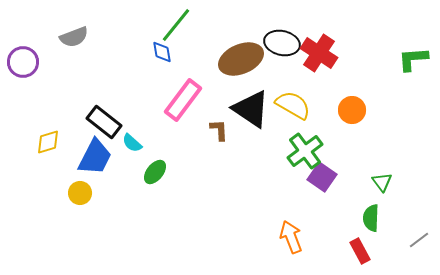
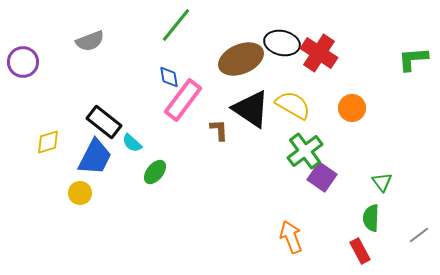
gray semicircle: moved 16 px right, 4 px down
blue diamond: moved 7 px right, 25 px down
orange circle: moved 2 px up
gray line: moved 5 px up
